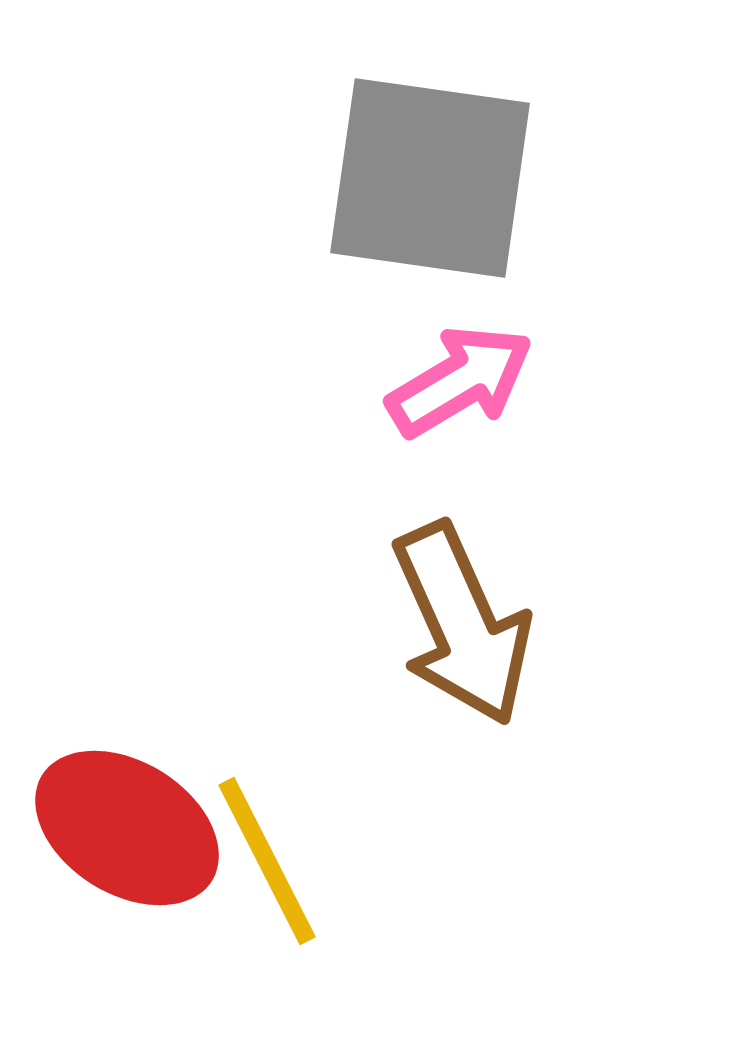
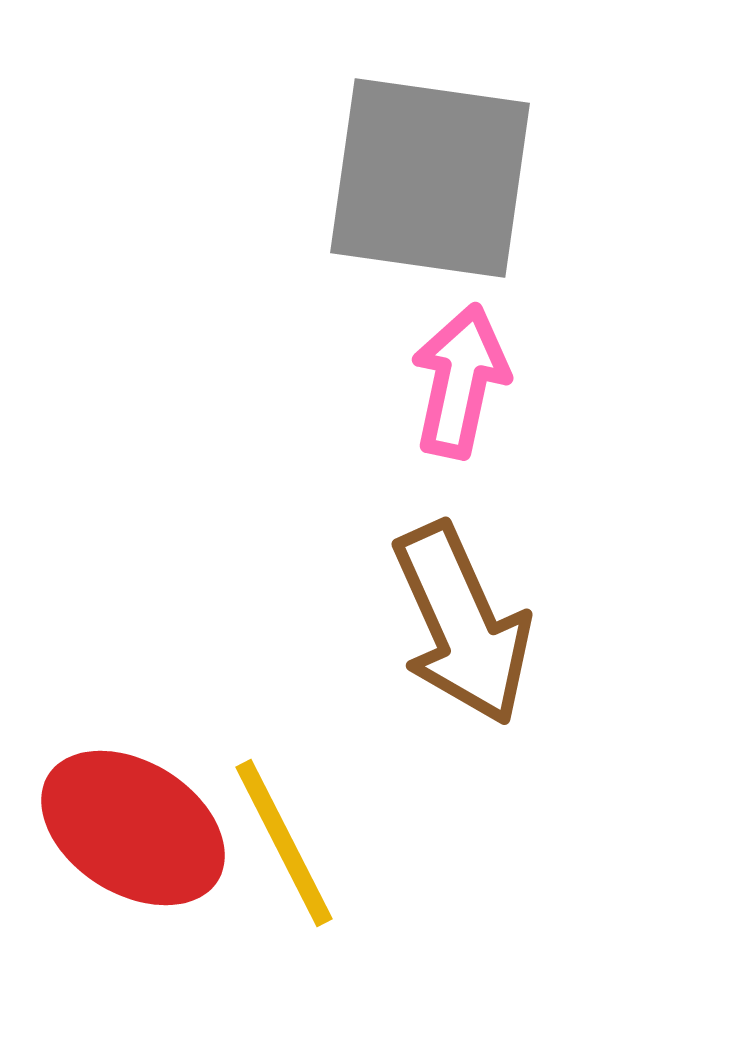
pink arrow: rotated 47 degrees counterclockwise
red ellipse: moved 6 px right
yellow line: moved 17 px right, 18 px up
